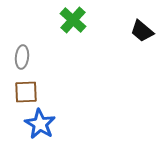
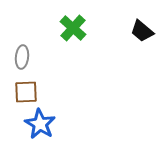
green cross: moved 8 px down
